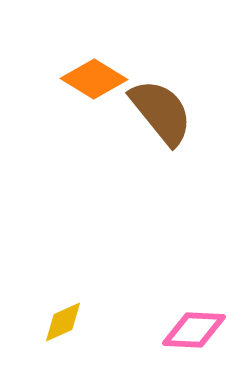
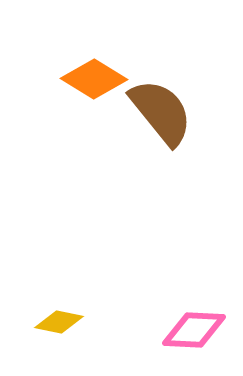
yellow diamond: moved 4 px left; rotated 36 degrees clockwise
